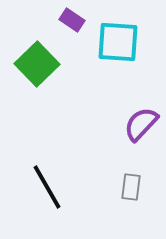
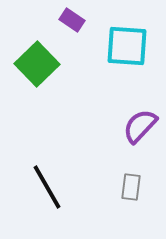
cyan square: moved 9 px right, 4 px down
purple semicircle: moved 1 px left, 2 px down
